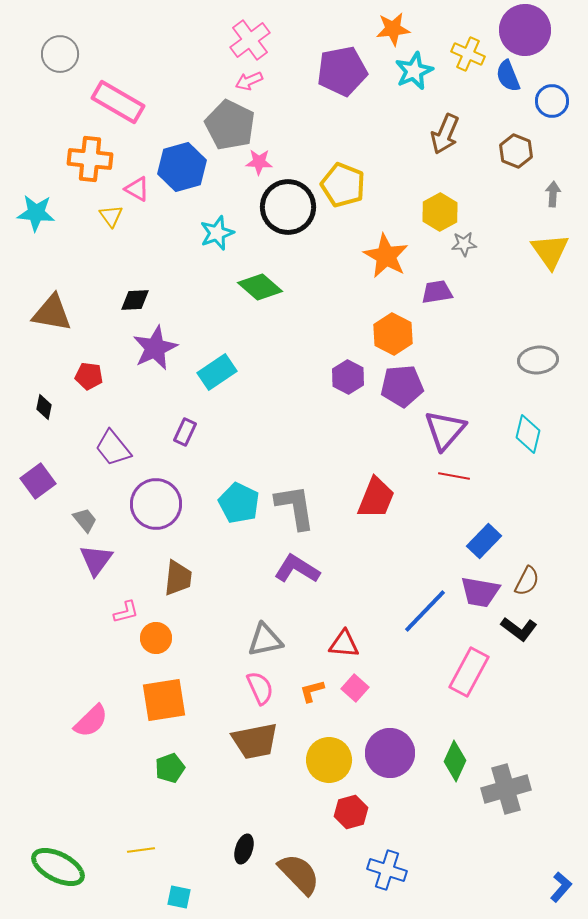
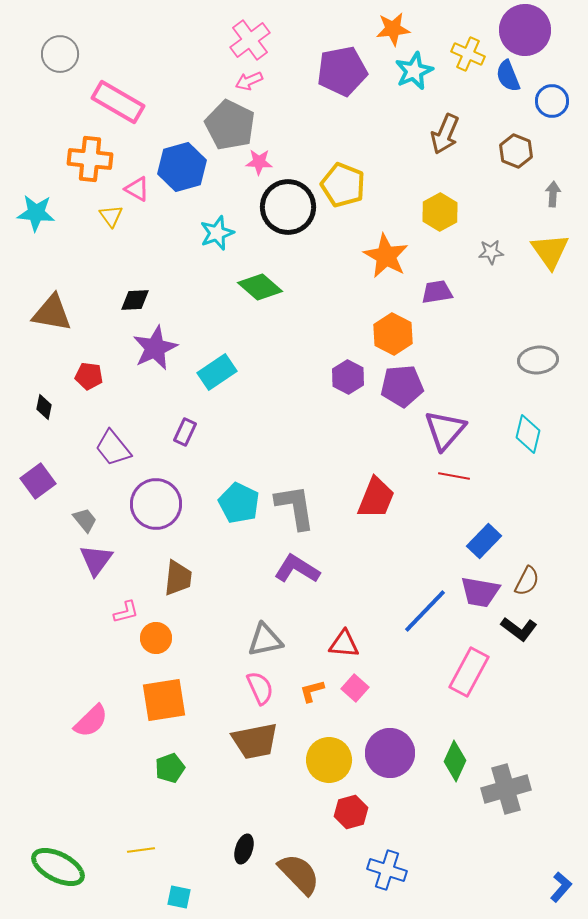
gray star at (464, 244): moved 27 px right, 8 px down
